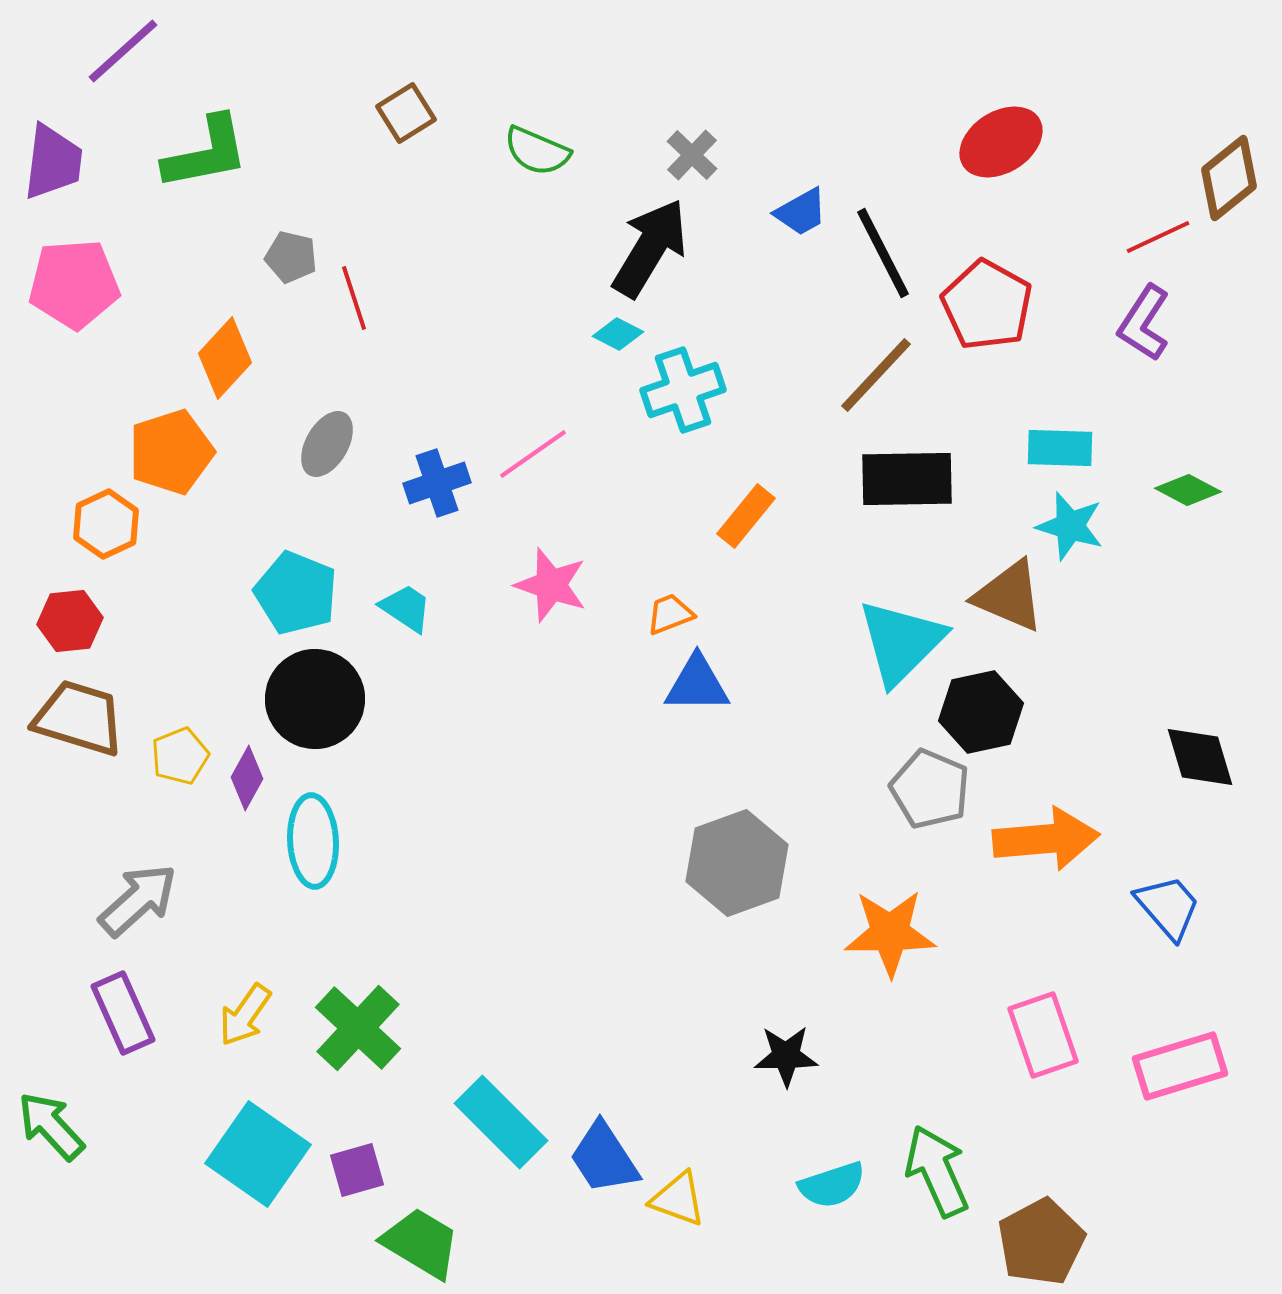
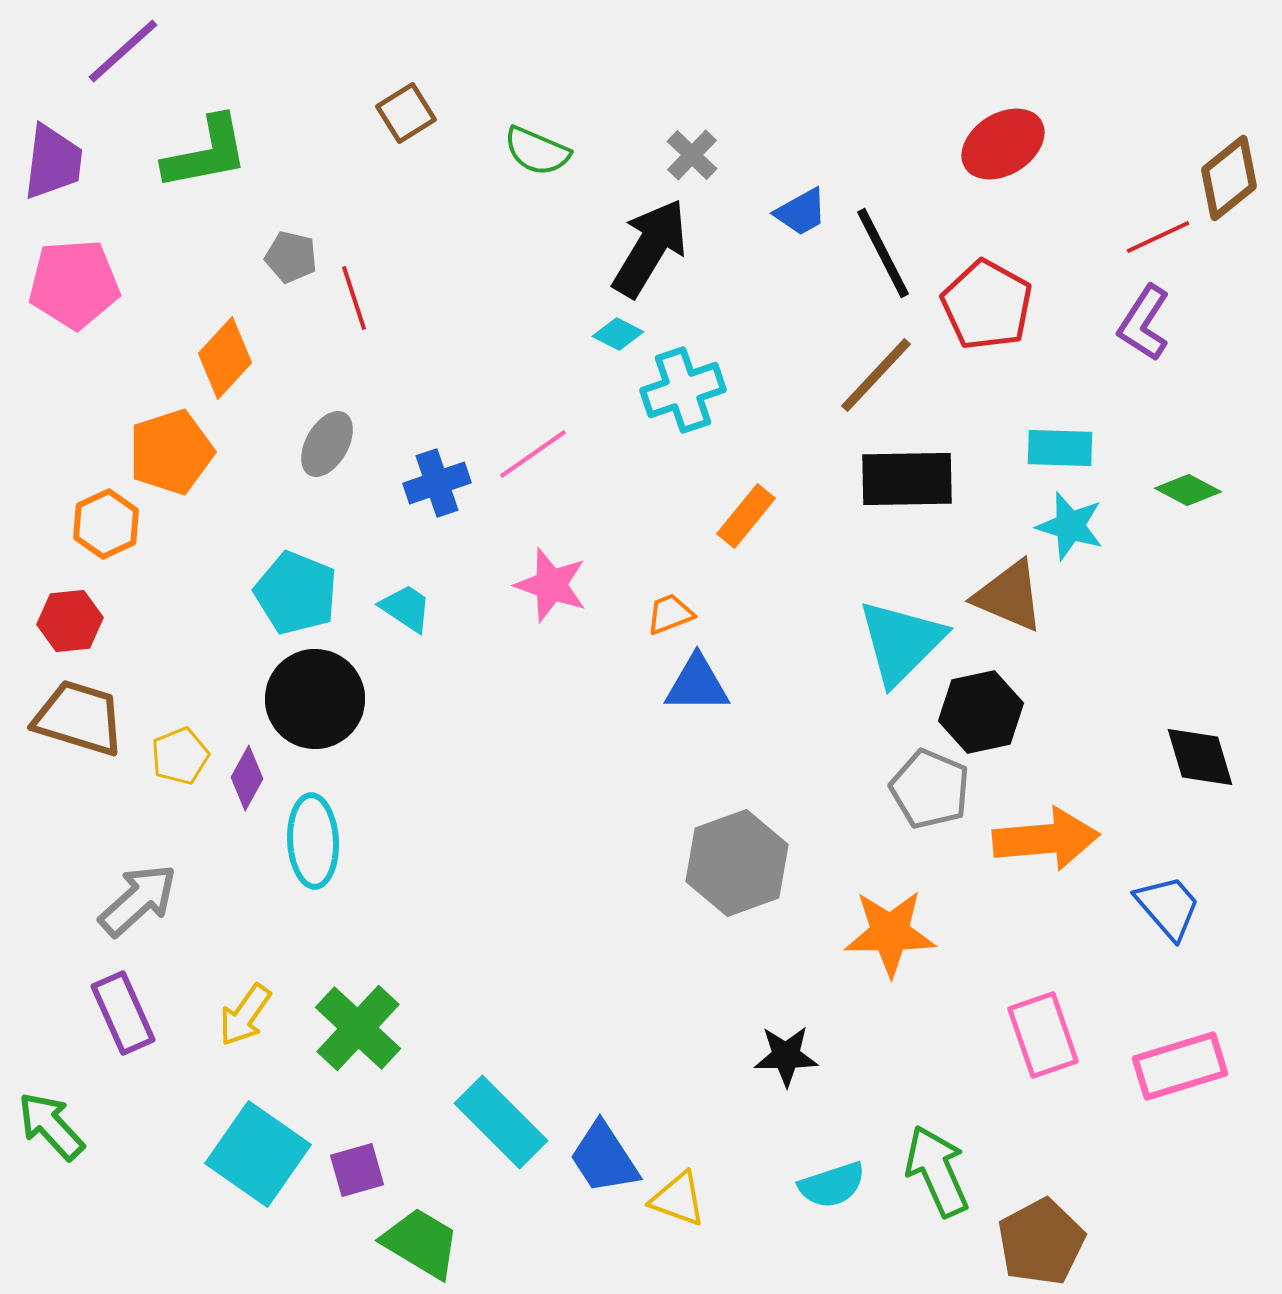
red ellipse at (1001, 142): moved 2 px right, 2 px down
